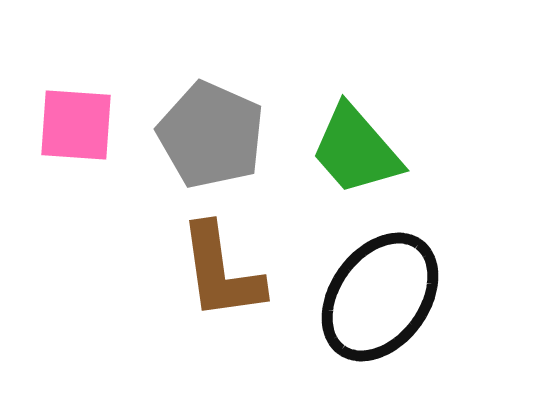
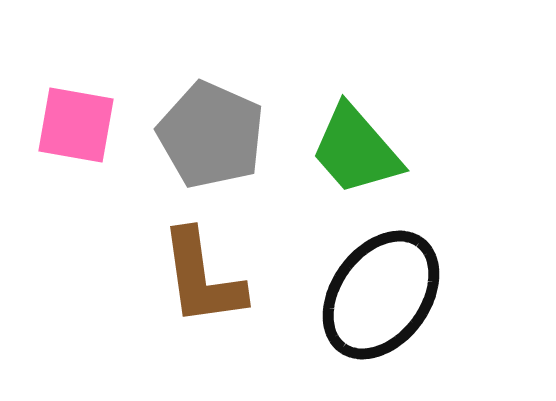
pink square: rotated 6 degrees clockwise
brown L-shape: moved 19 px left, 6 px down
black ellipse: moved 1 px right, 2 px up
